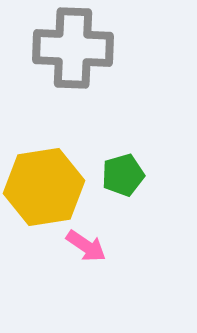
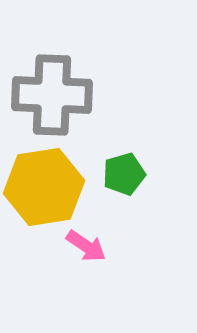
gray cross: moved 21 px left, 47 px down
green pentagon: moved 1 px right, 1 px up
